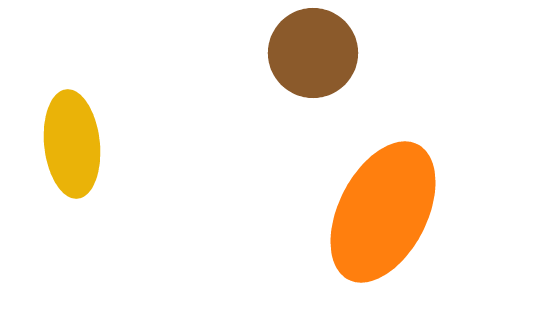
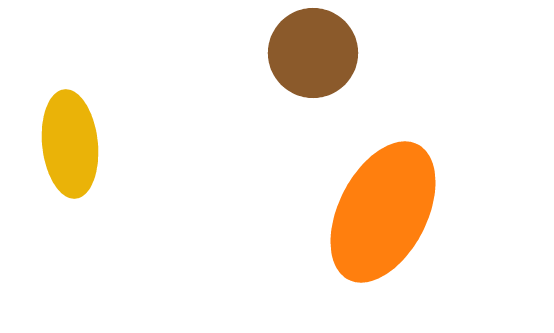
yellow ellipse: moved 2 px left
